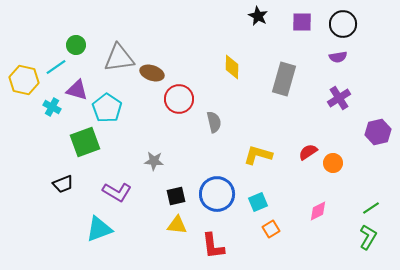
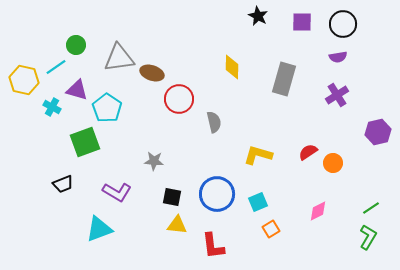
purple cross: moved 2 px left, 3 px up
black square: moved 4 px left, 1 px down; rotated 24 degrees clockwise
